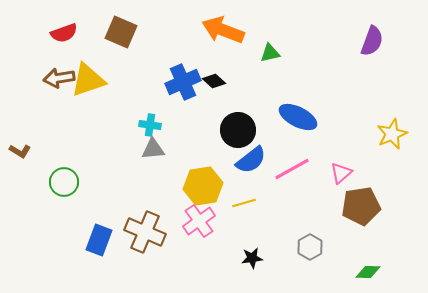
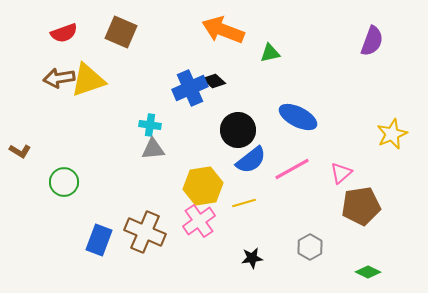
blue cross: moved 7 px right, 6 px down
green diamond: rotated 25 degrees clockwise
